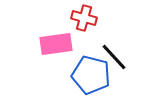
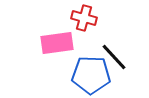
pink rectangle: moved 1 px right, 1 px up
blue pentagon: rotated 12 degrees counterclockwise
